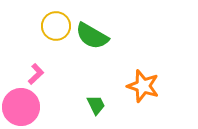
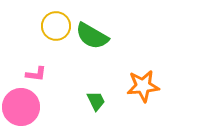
pink L-shape: rotated 50 degrees clockwise
orange star: rotated 24 degrees counterclockwise
green trapezoid: moved 4 px up
